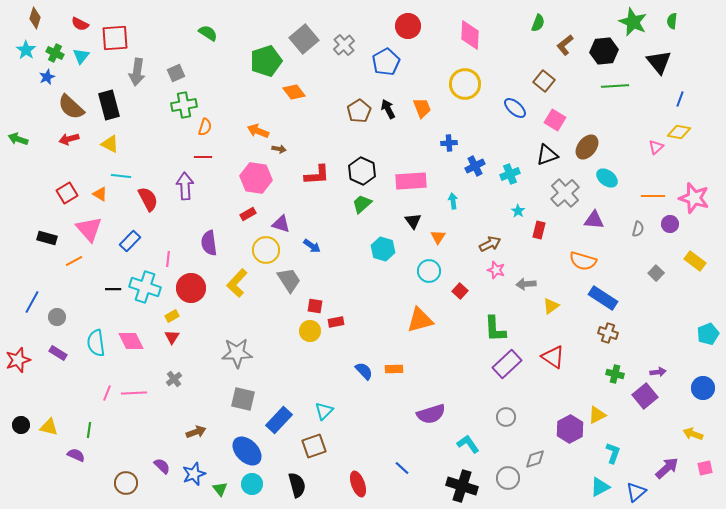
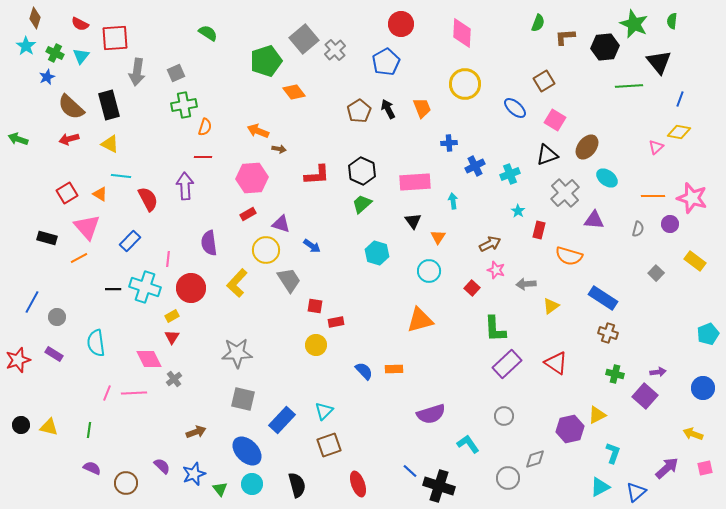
green star at (633, 22): moved 1 px right, 2 px down
red circle at (408, 26): moved 7 px left, 2 px up
pink diamond at (470, 35): moved 8 px left, 2 px up
gray cross at (344, 45): moved 9 px left, 5 px down
brown L-shape at (565, 45): moved 8 px up; rotated 35 degrees clockwise
cyan star at (26, 50): moved 4 px up
black hexagon at (604, 51): moved 1 px right, 4 px up
brown square at (544, 81): rotated 20 degrees clockwise
green line at (615, 86): moved 14 px right
pink hexagon at (256, 178): moved 4 px left; rotated 12 degrees counterclockwise
pink rectangle at (411, 181): moved 4 px right, 1 px down
pink star at (694, 198): moved 2 px left
pink triangle at (89, 229): moved 2 px left, 2 px up
cyan hexagon at (383, 249): moved 6 px left, 4 px down
orange line at (74, 261): moved 5 px right, 3 px up
orange semicircle at (583, 261): moved 14 px left, 5 px up
red square at (460, 291): moved 12 px right, 3 px up
yellow circle at (310, 331): moved 6 px right, 14 px down
pink diamond at (131, 341): moved 18 px right, 18 px down
purple rectangle at (58, 353): moved 4 px left, 1 px down
red triangle at (553, 357): moved 3 px right, 6 px down
purple square at (645, 396): rotated 10 degrees counterclockwise
gray circle at (506, 417): moved 2 px left, 1 px up
blue rectangle at (279, 420): moved 3 px right
purple hexagon at (570, 429): rotated 16 degrees clockwise
brown square at (314, 446): moved 15 px right, 1 px up
purple semicircle at (76, 455): moved 16 px right, 13 px down
blue line at (402, 468): moved 8 px right, 3 px down
black cross at (462, 486): moved 23 px left
